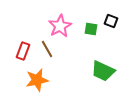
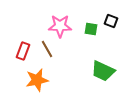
pink star: rotated 30 degrees clockwise
